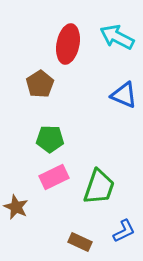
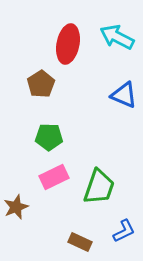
brown pentagon: moved 1 px right
green pentagon: moved 1 px left, 2 px up
brown star: rotated 25 degrees clockwise
